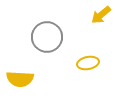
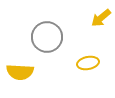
yellow arrow: moved 3 px down
yellow semicircle: moved 7 px up
